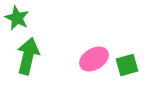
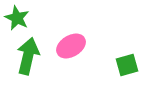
pink ellipse: moved 23 px left, 13 px up
